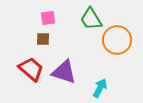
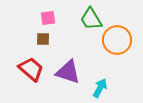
purple triangle: moved 4 px right
